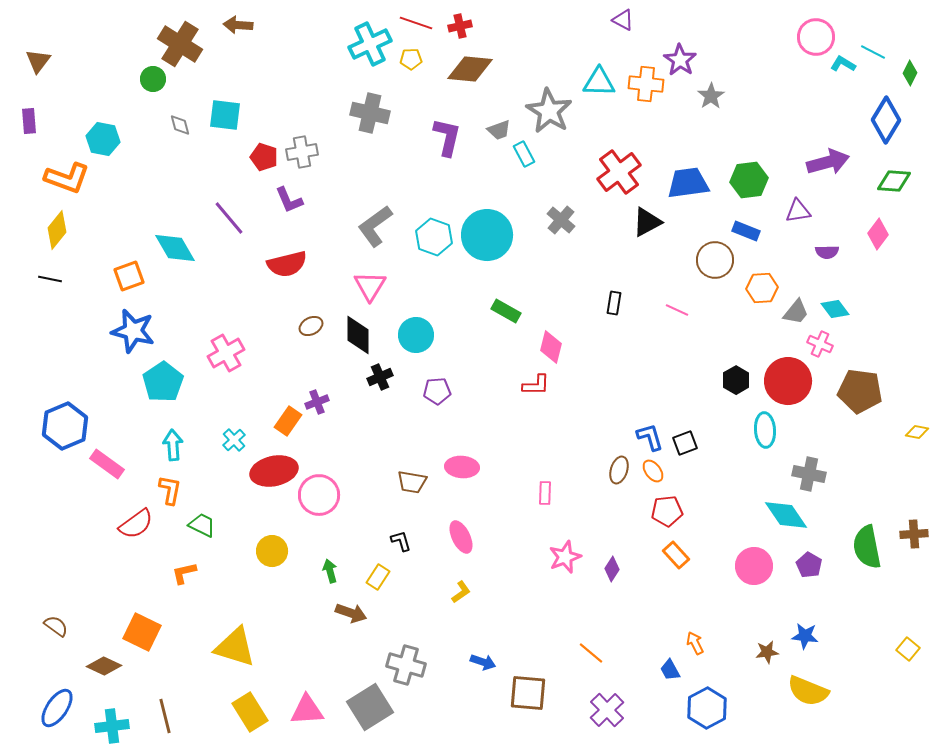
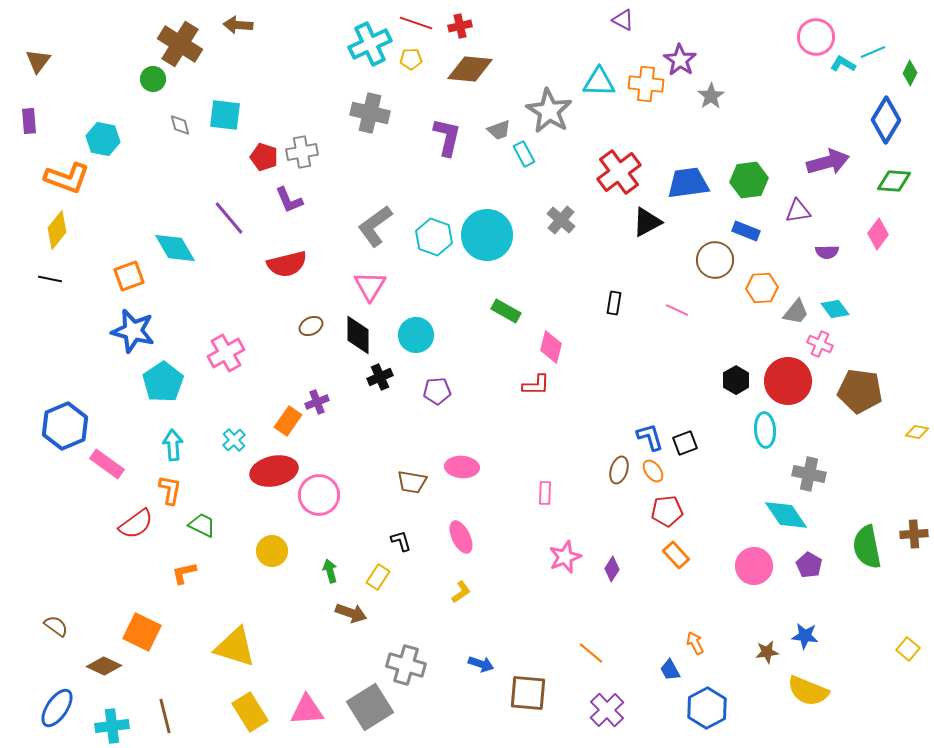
cyan line at (873, 52): rotated 50 degrees counterclockwise
blue arrow at (483, 662): moved 2 px left, 2 px down
